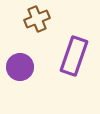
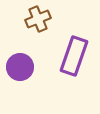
brown cross: moved 1 px right
